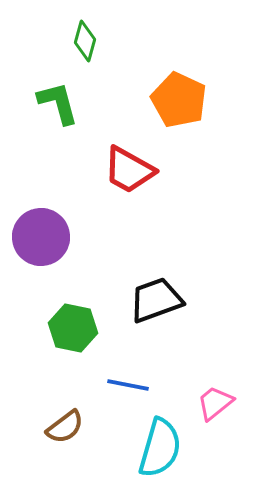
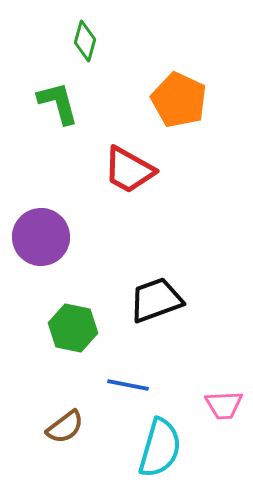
pink trapezoid: moved 9 px right, 2 px down; rotated 144 degrees counterclockwise
